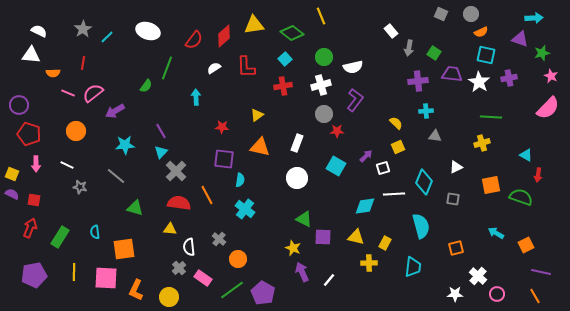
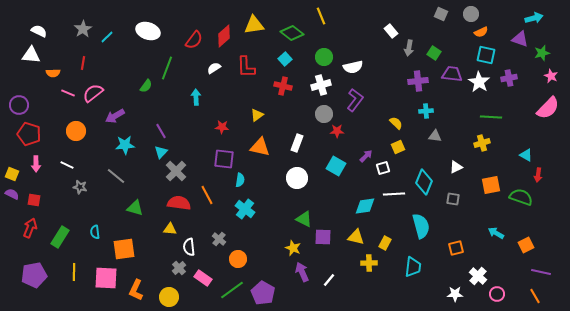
cyan arrow at (534, 18): rotated 12 degrees counterclockwise
red cross at (283, 86): rotated 24 degrees clockwise
purple arrow at (115, 111): moved 5 px down
